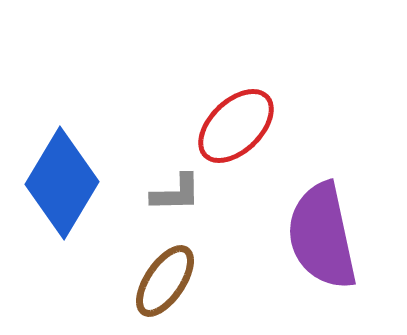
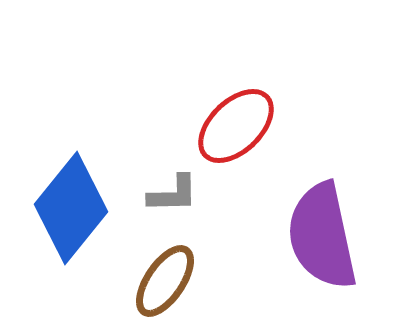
blue diamond: moved 9 px right, 25 px down; rotated 8 degrees clockwise
gray L-shape: moved 3 px left, 1 px down
